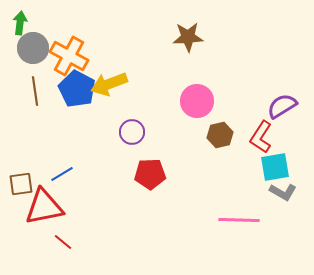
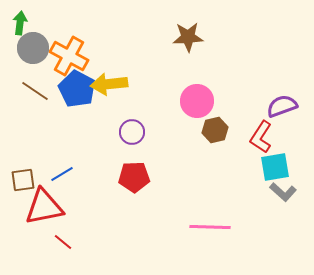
yellow arrow: rotated 15 degrees clockwise
brown line: rotated 48 degrees counterclockwise
purple semicircle: rotated 12 degrees clockwise
brown hexagon: moved 5 px left, 5 px up
red pentagon: moved 16 px left, 3 px down
brown square: moved 2 px right, 4 px up
gray L-shape: rotated 12 degrees clockwise
pink line: moved 29 px left, 7 px down
